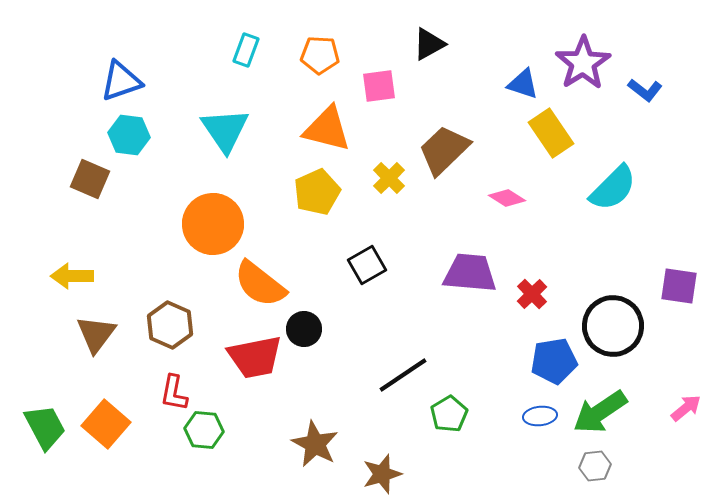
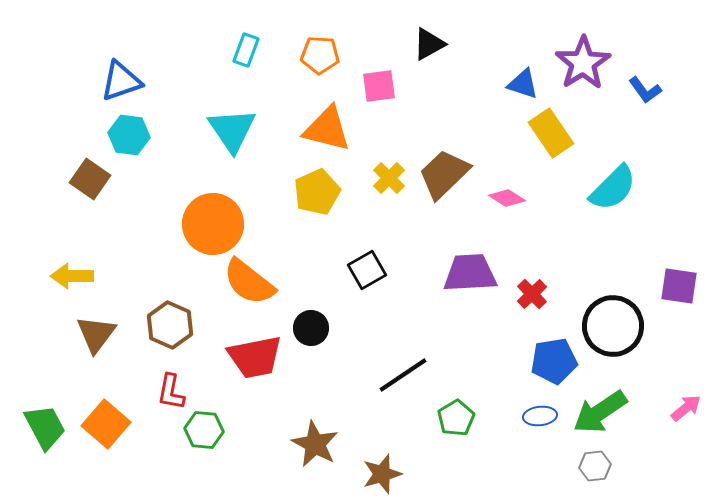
blue L-shape at (645, 90): rotated 16 degrees clockwise
cyan triangle at (225, 130): moved 7 px right
brown trapezoid at (444, 150): moved 24 px down
brown square at (90, 179): rotated 12 degrees clockwise
black square at (367, 265): moved 5 px down
purple trapezoid at (470, 273): rotated 8 degrees counterclockwise
orange semicircle at (260, 284): moved 11 px left, 2 px up
black circle at (304, 329): moved 7 px right, 1 px up
red L-shape at (174, 393): moved 3 px left, 1 px up
green pentagon at (449, 414): moved 7 px right, 4 px down
